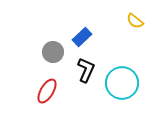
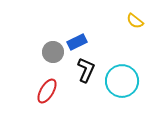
blue rectangle: moved 5 px left, 5 px down; rotated 18 degrees clockwise
cyan circle: moved 2 px up
